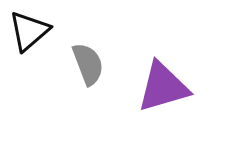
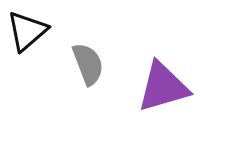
black triangle: moved 2 px left
